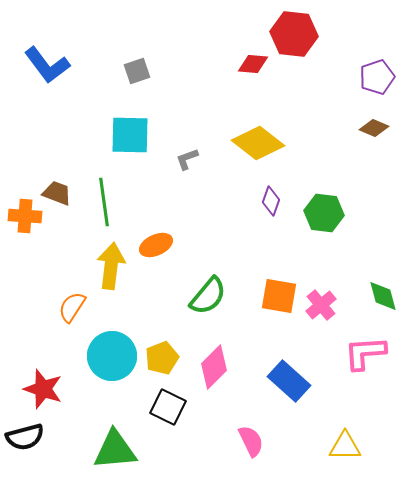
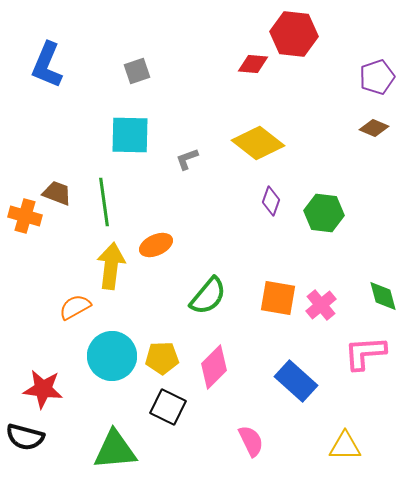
blue L-shape: rotated 60 degrees clockwise
orange cross: rotated 12 degrees clockwise
orange square: moved 1 px left, 2 px down
orange semicircle: moved 3 px right; rotated 28 degrees clockwise
yellow pentagon: rotated 20 degrees clockwise
blue rectangle: moved 7 px right
red star: rotated 12 degrees counterclockwise
black semicircle: rotated 30 degrees clockwise
